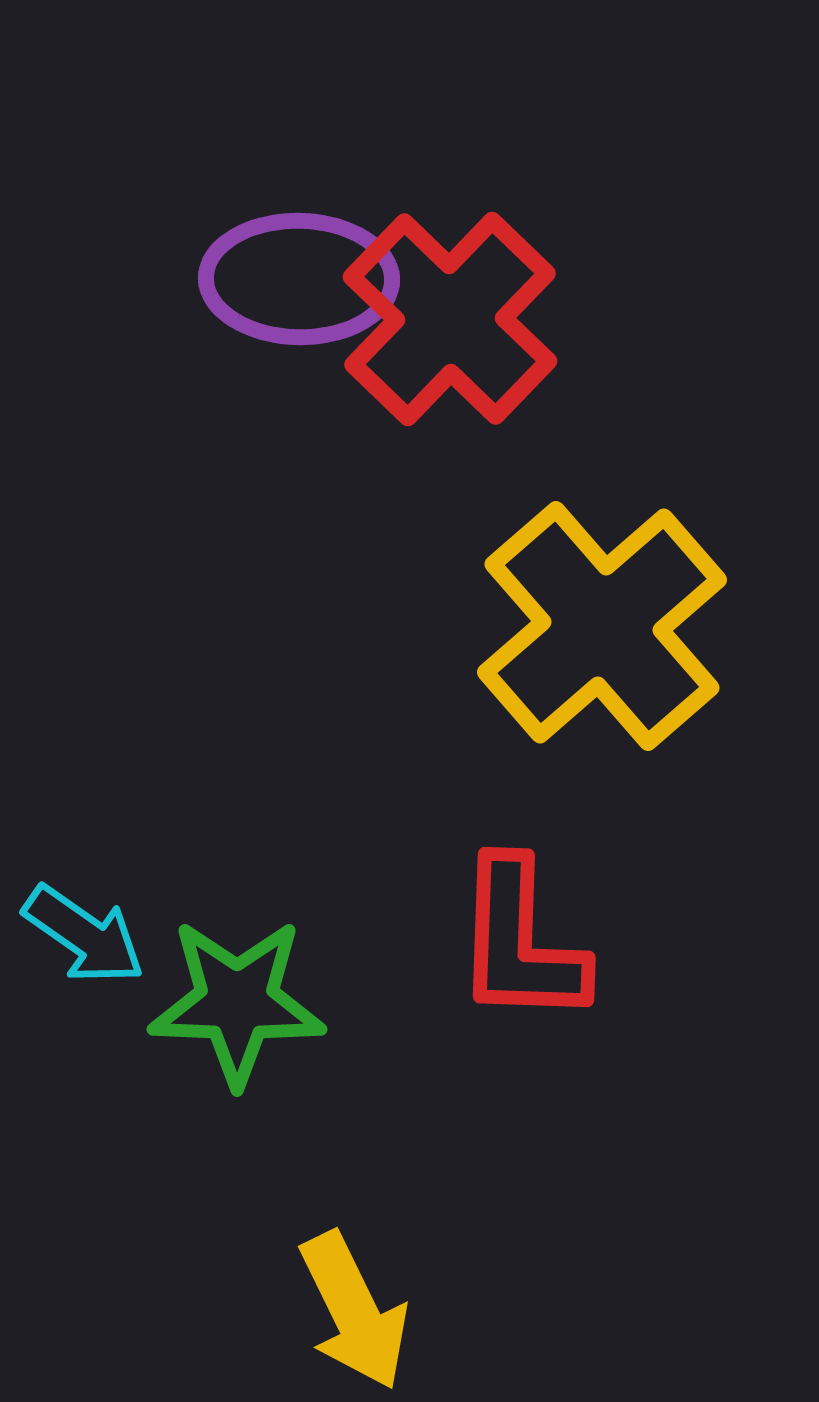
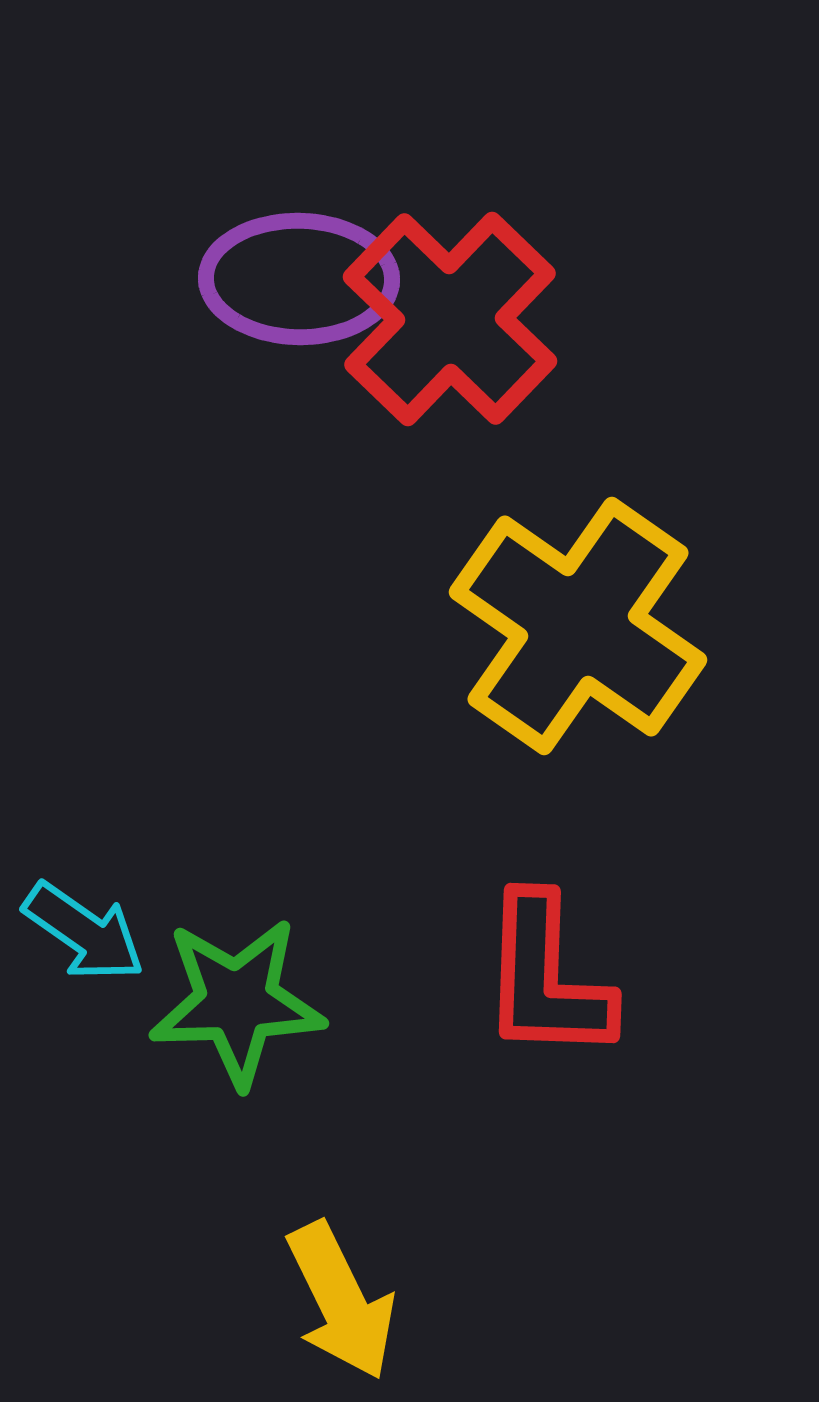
yellow cross: moved 24 px left; rotated 14 degrees counterclockwise
cyan arrow: moved 3 px up
red L-shape: moved 26 px right, 36 px down
green star: rotated 4 degrees counterclockwise
yellow arrow: moved 13 px left, 10 px up
